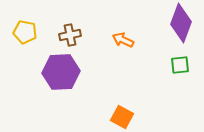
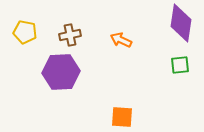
purple diamond: rotated 12 degrees counterclockwise
orange arrow: moved 2 px left
orange square: rotated 25 degrees counterclockwise
